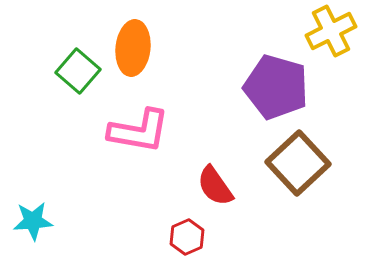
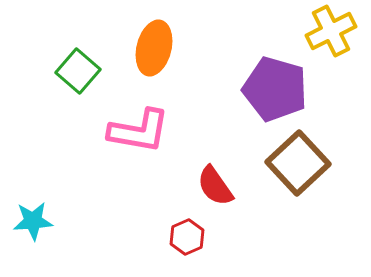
orange ellipse: moved 21 px right; rotated 8 degrees clockwise
purple pentagon: moved 1 px left, 2 px down
